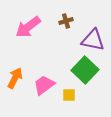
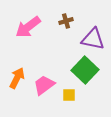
purple triangle: moved 1 px up
orange arrow: moved 2 px right
